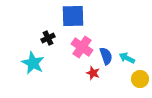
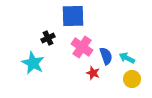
yellow circle: moved 8 px left
